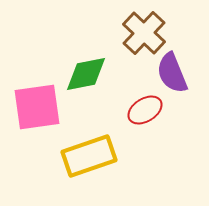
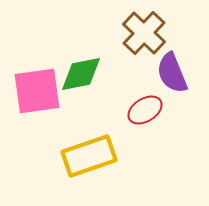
green diamond: moved 5 px left
pink square: moved 16 px up
